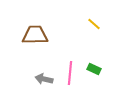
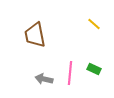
brown trapezoid: rotated 100 degrees counterclockwise
